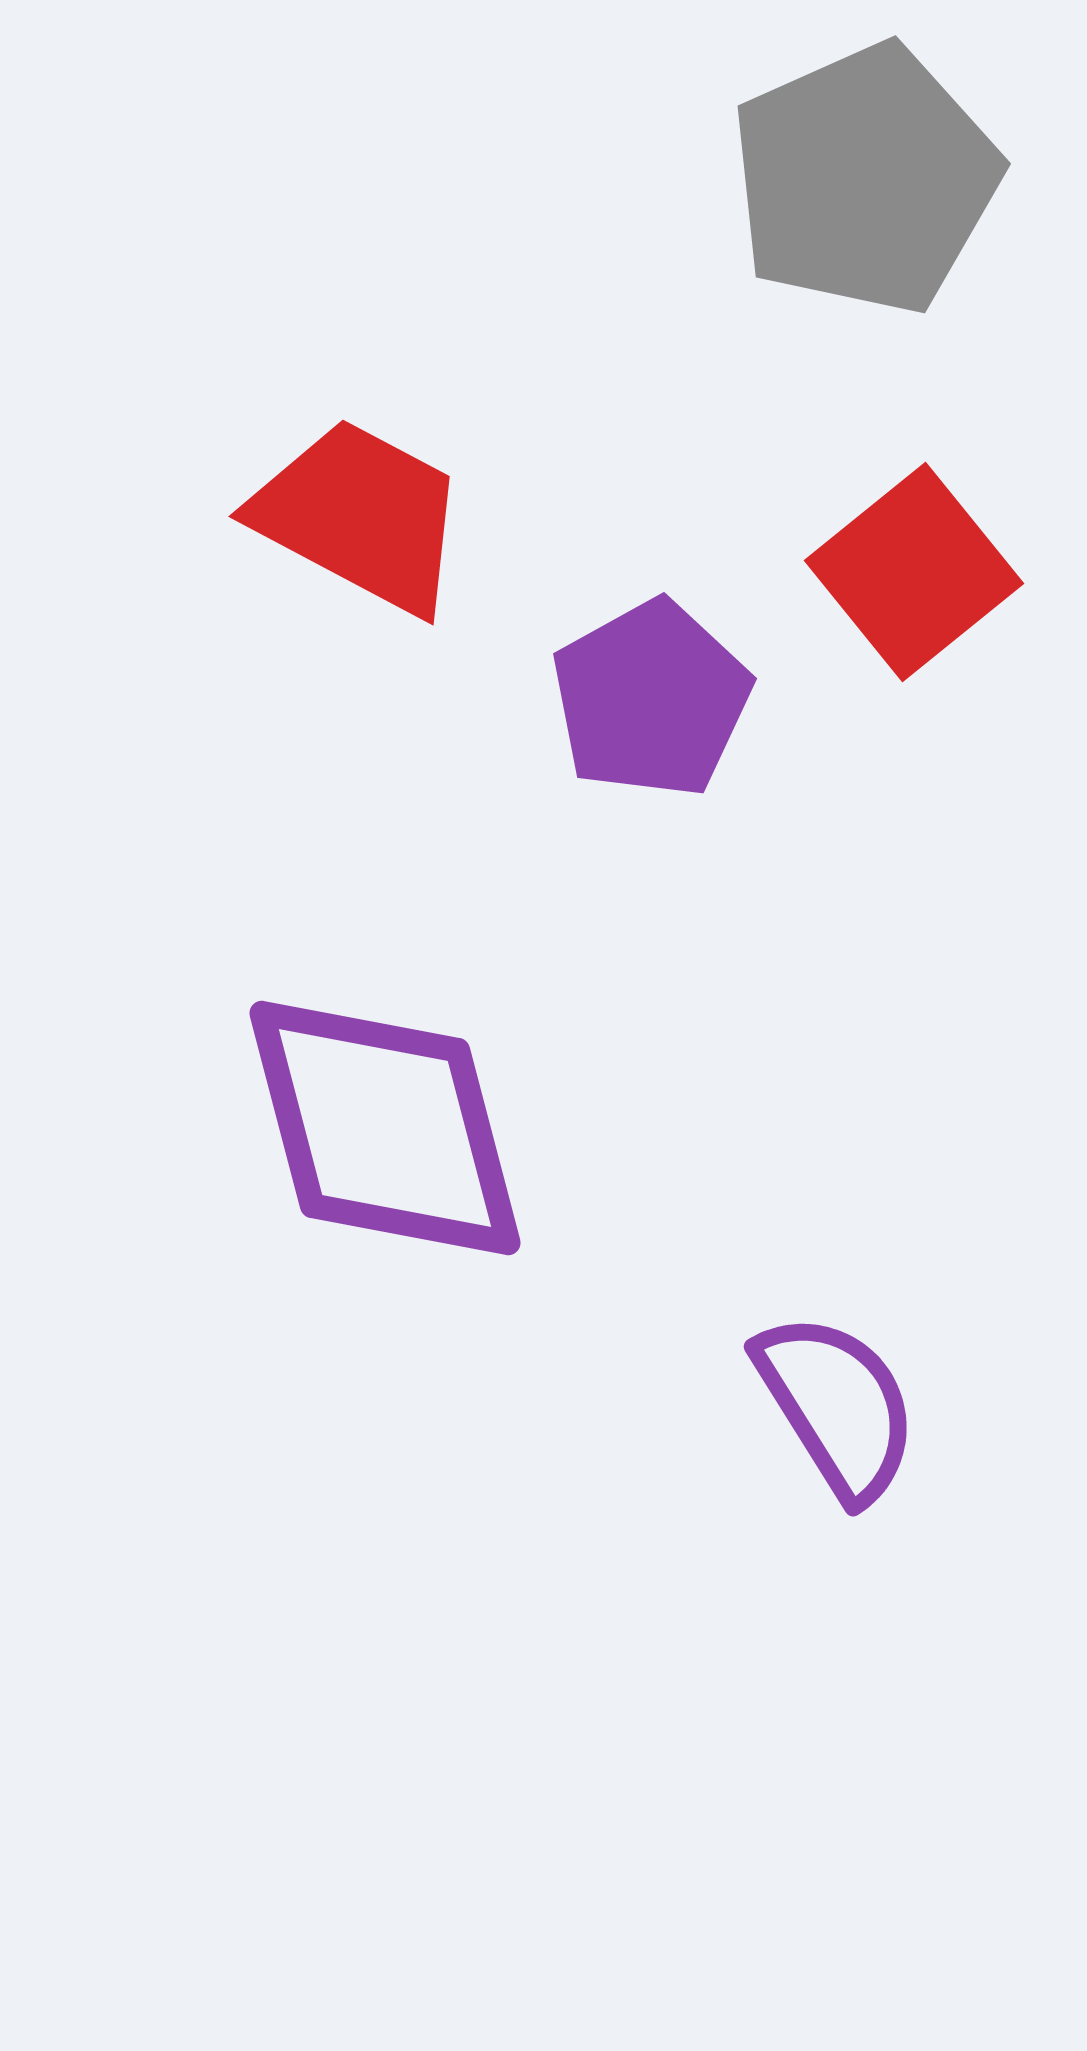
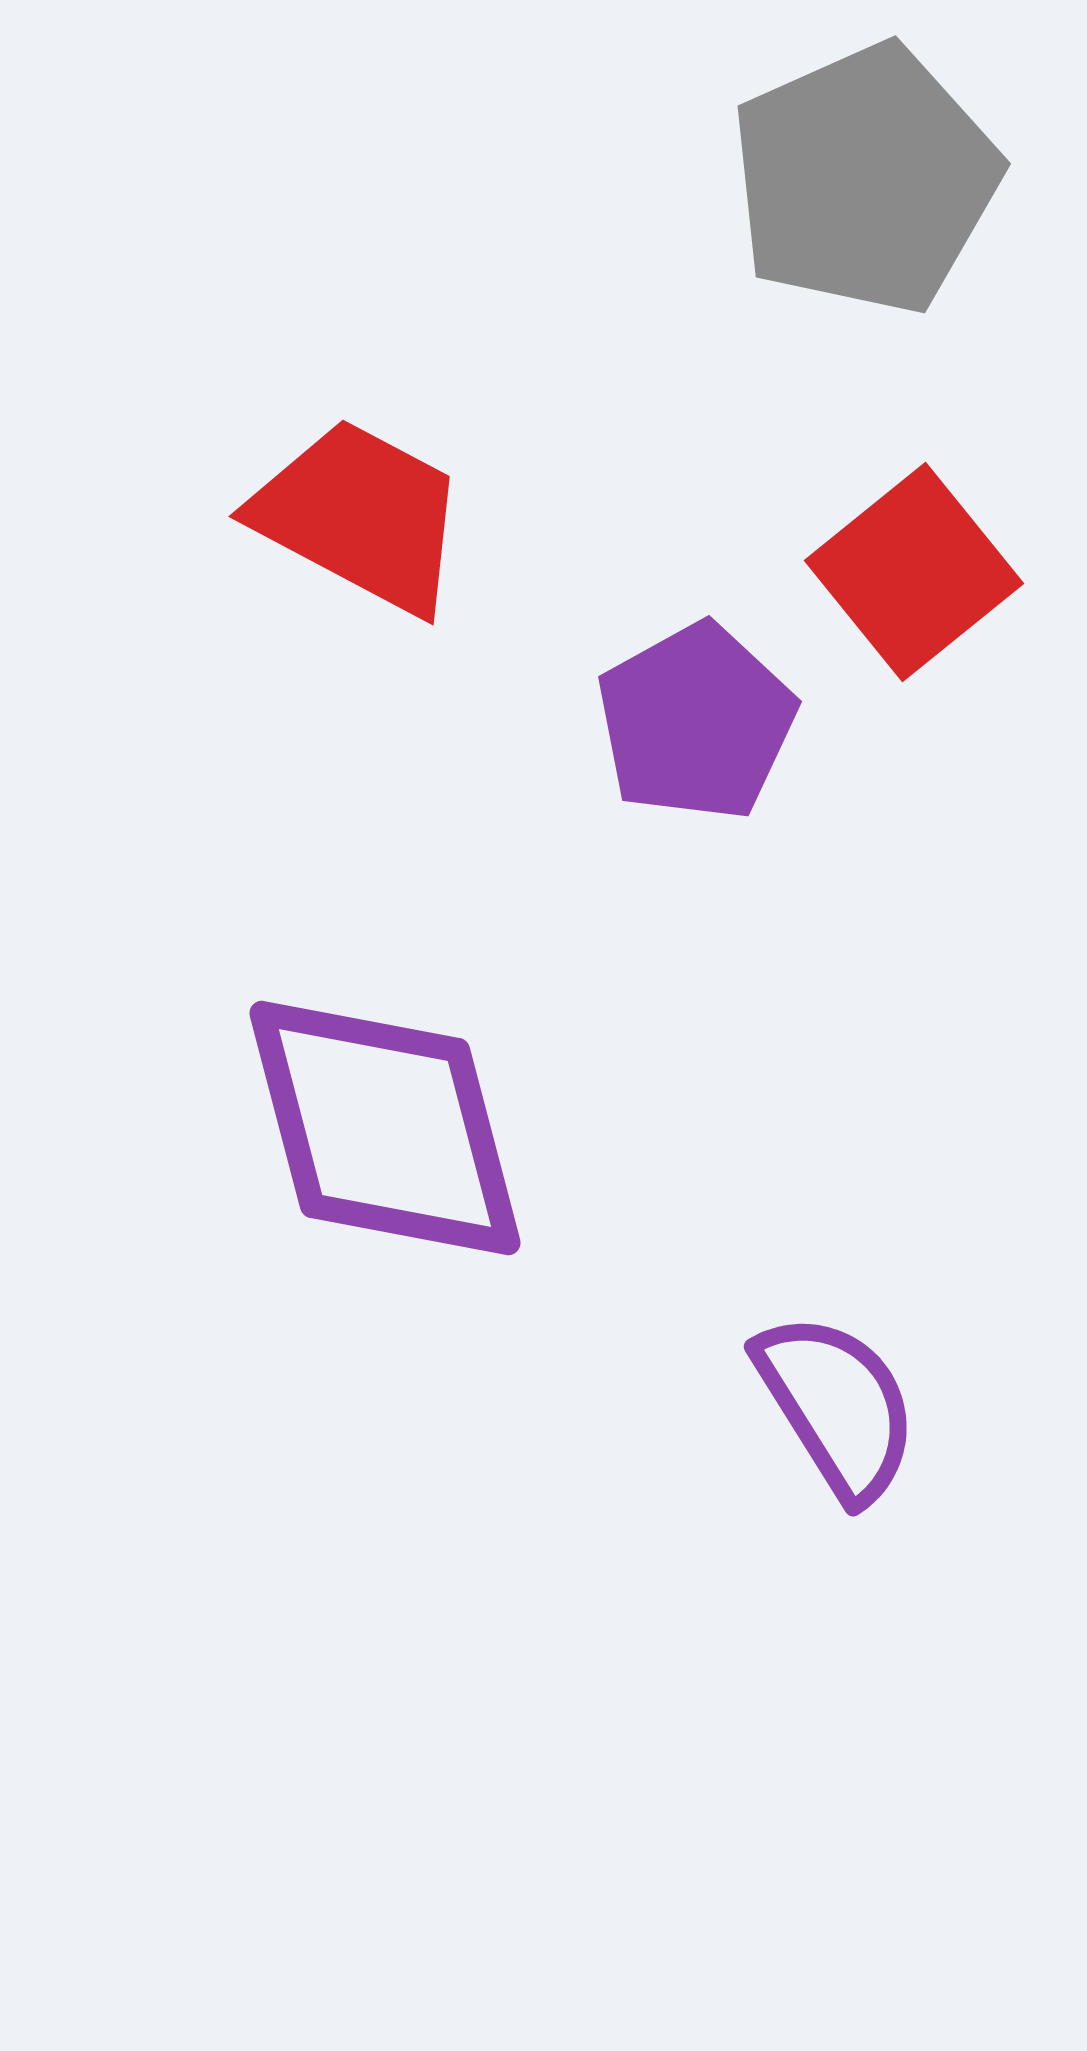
purple pentagon: moved 45 px right, 23 px down
